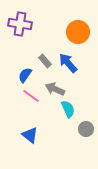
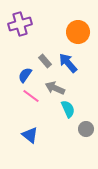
purple cross: rotated 25 degrees counterclockwise
gray arrow: moved 1 px up
